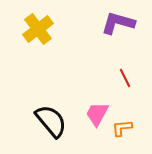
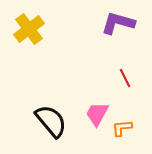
yellow cross: moved 9 px left
